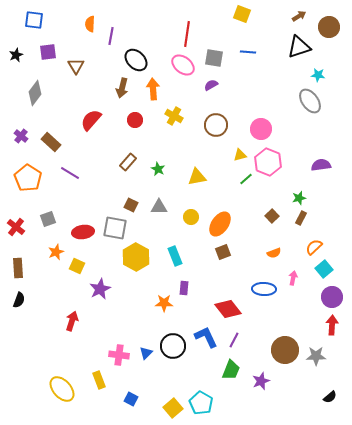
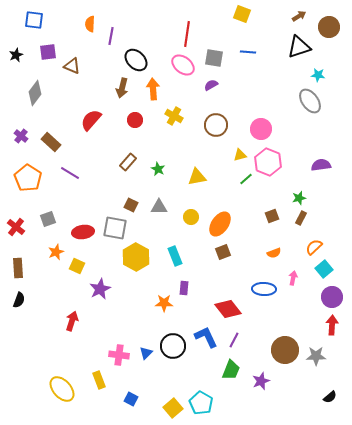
brown triangle at (76, 66): moved 4 px left; rotated 36 degrees counterclockwise
brown square at (272, 216): rotated 24 degrees clockwise
